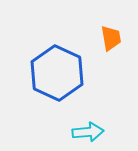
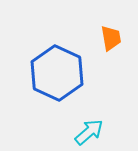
cyan arrow: moved 1 px right; rotated 36 degrees counterclockwise
